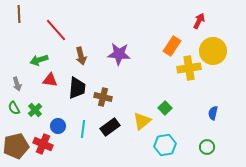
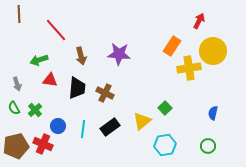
brown cross: moved 2 px right, 4 px up; rotated 12 degrees clockwise
green circle: moved 1 px right, 1 px up
